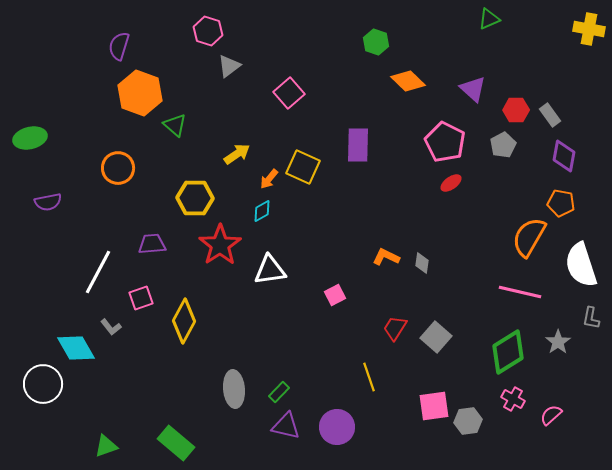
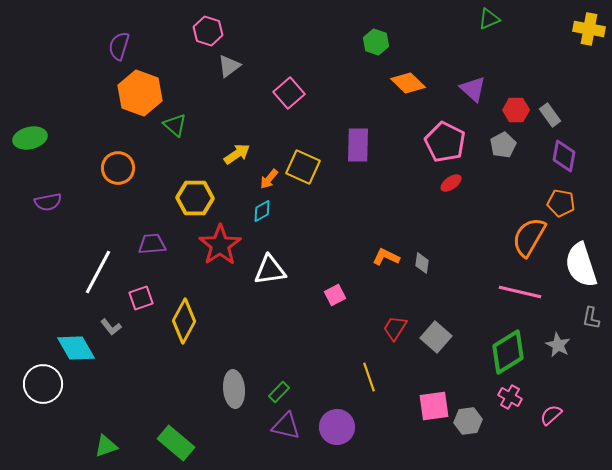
orange diamond at (408, 81): moved 2 px down
gray star at (558, 342): moved 3 px down; rotated 10 degrees counterclockwise
pink cross at (513, 399): moved 3 px left, 2 px up
